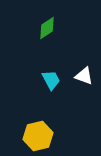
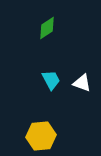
white triangle: moved 2 px left, 7 px down
yellow hexagon: moved 3 px right; rotated 8 degrees clockwise
